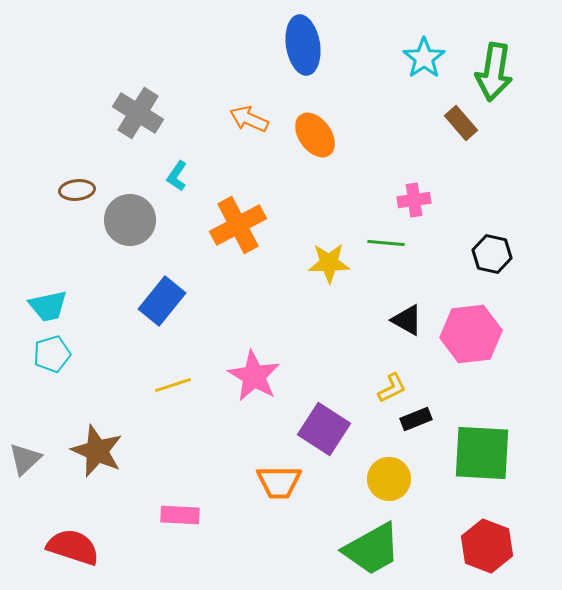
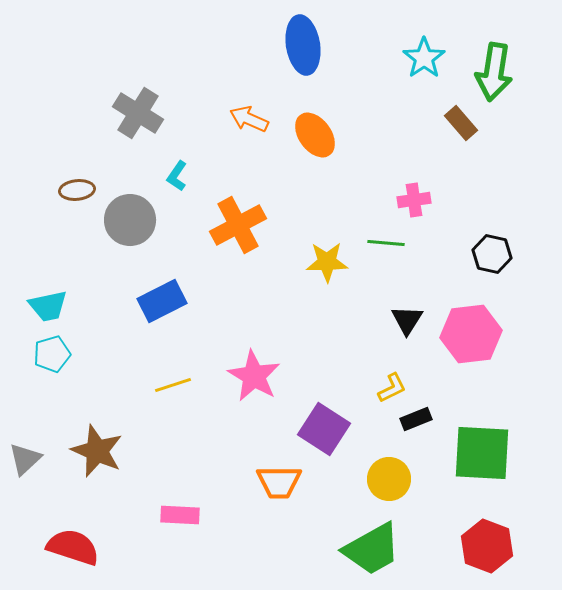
yellow star: moved 2 px left, 1 px up
blue rectangle: rotated 24 degrees clockwise
black triangle: rotated 32 degrees clockwise
